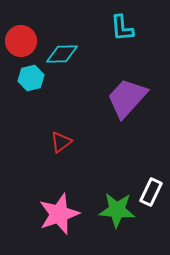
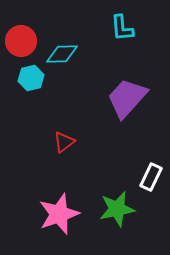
red triangle: moved 3 px right
white rectangle: moved 15 px up
green star: moved 1 px up; rotated 15 degrees counterclockwise
